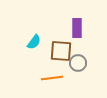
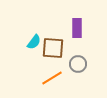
brown square: moved 8 px left, 3 px up
gray circle: moved 1 px down
orange line: rotated 25 degrees counterclockwise
